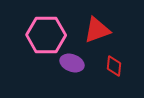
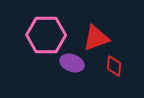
red triangle: moved 1 px left, 8 px down
